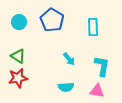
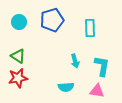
blue pentagon: rotated 25 degrees clockwise
cyan rectangle: moved 3 px left, 1 px down
cyan arrow: moved 6 px right, 2 px down; rotated 24 degrees clockwise
